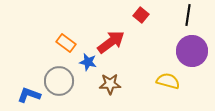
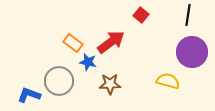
orange rectangle: moved 7 px right
purple circle: moved 1 px down
